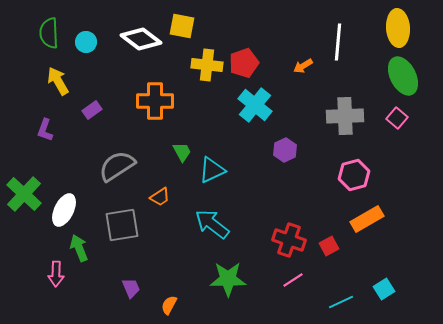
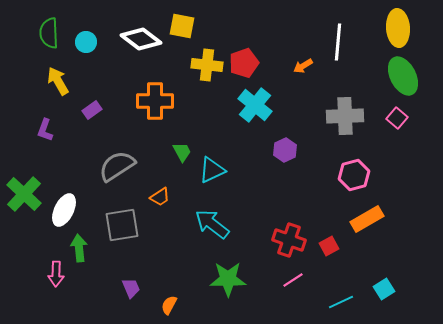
green arrow: rotated 16 degrees clockwise
